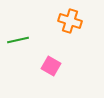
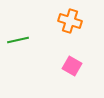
pink square: moved 21 px right
